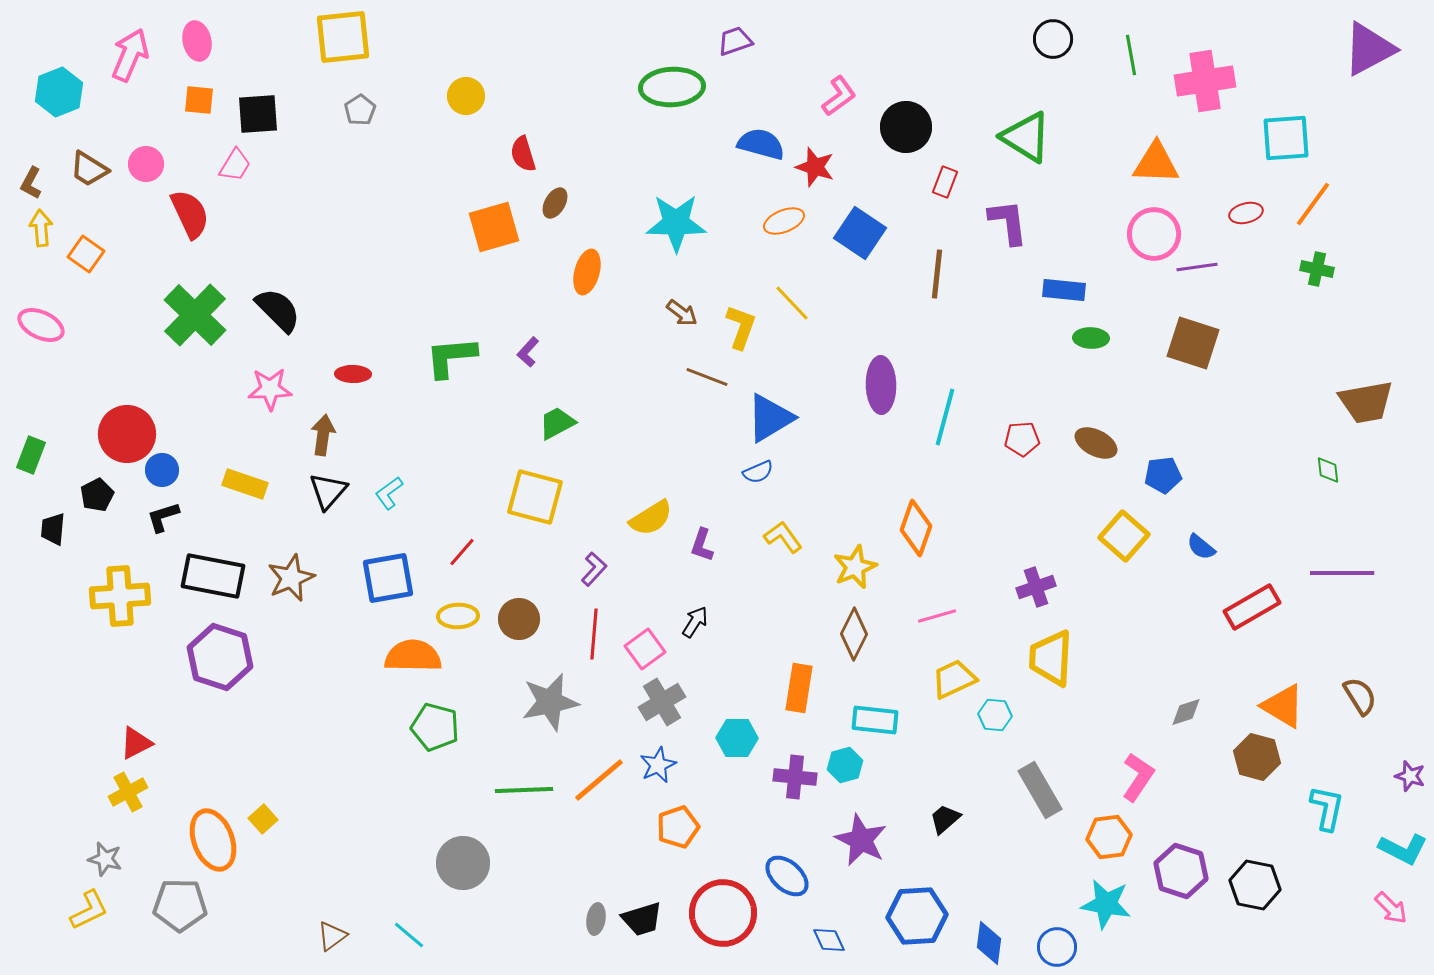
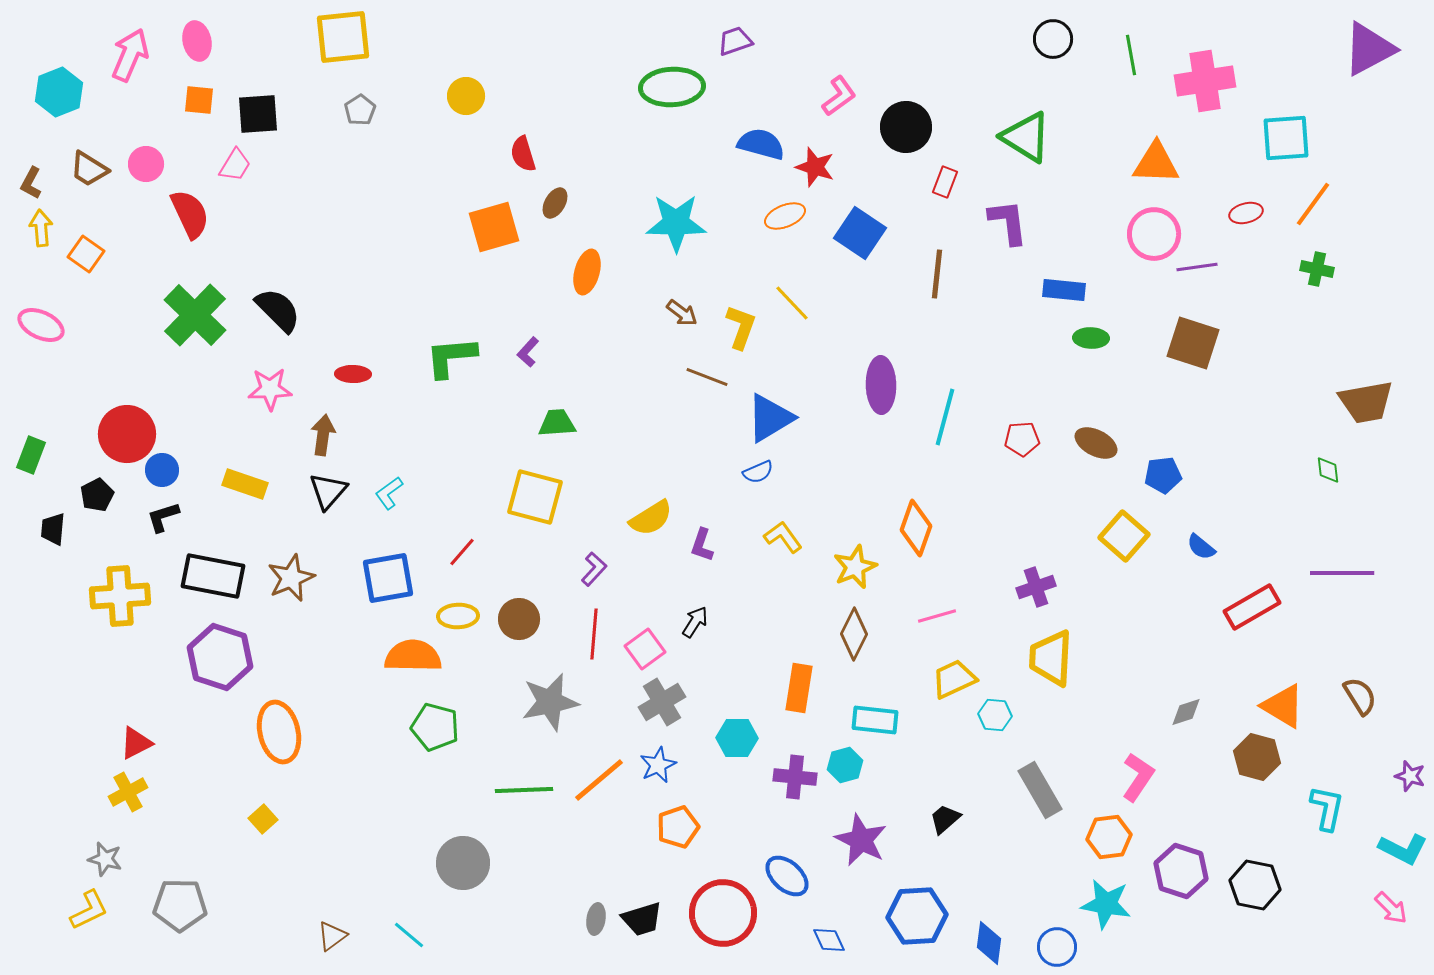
orange ellipse at (784, 221): moved 1 px right, 5 px up
green trapezoid at (557, 423): rotated 24 degrees clockwise
orange ellipse at (213, 840): moved 66 px right, 108 px up; rotated 8 degrees clockwise
